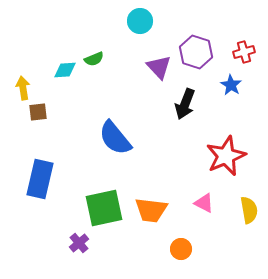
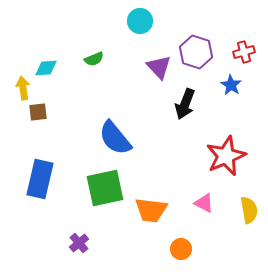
cyan diamond: moved 19 px left, 2 px up
green square: moved 1 px right, 20 px up
